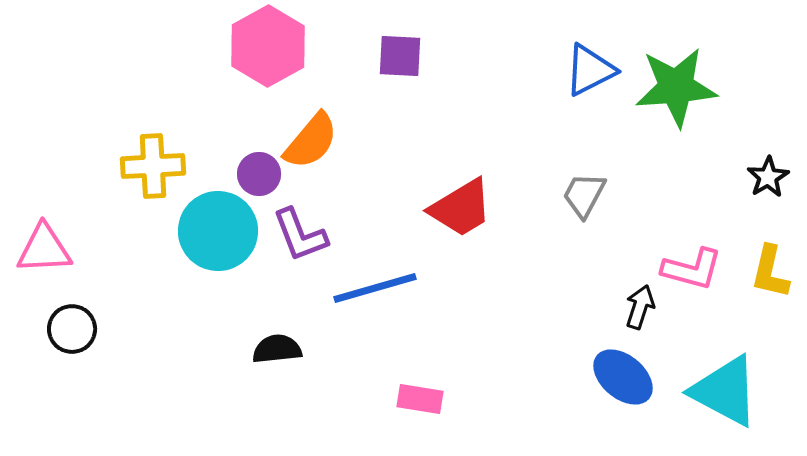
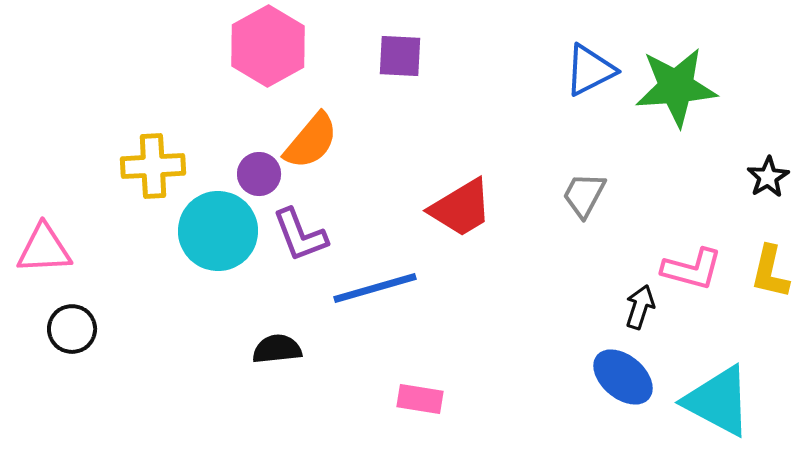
cyan triangle: moved 7 px left, 10 px down
